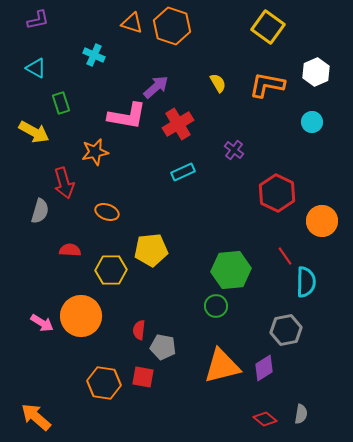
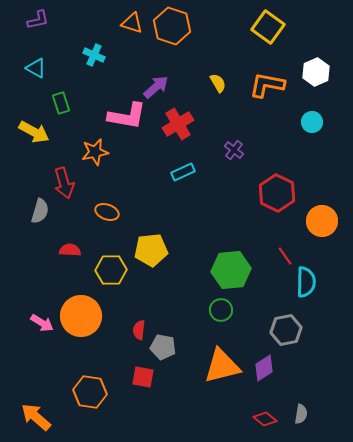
green circle at (216, 306): moved 5 px right, 4 px down
orange hexagon at (104, 383): moved 14 px left, 9 px down
